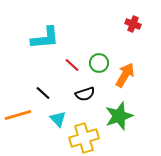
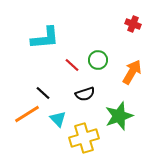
green circle: moved 1 px left, 3 px up
orange arrow: moved 7 px right, 3 px up
orange line: moved 9 px right, 1 px up; rotated 16 degrees counterclockwise
